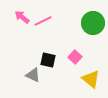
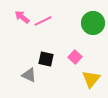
black square: moved 2 px left, 1 px up
gray triangle: moved 4 px left
yellow triangle: rotated 30 degrees clockwise
